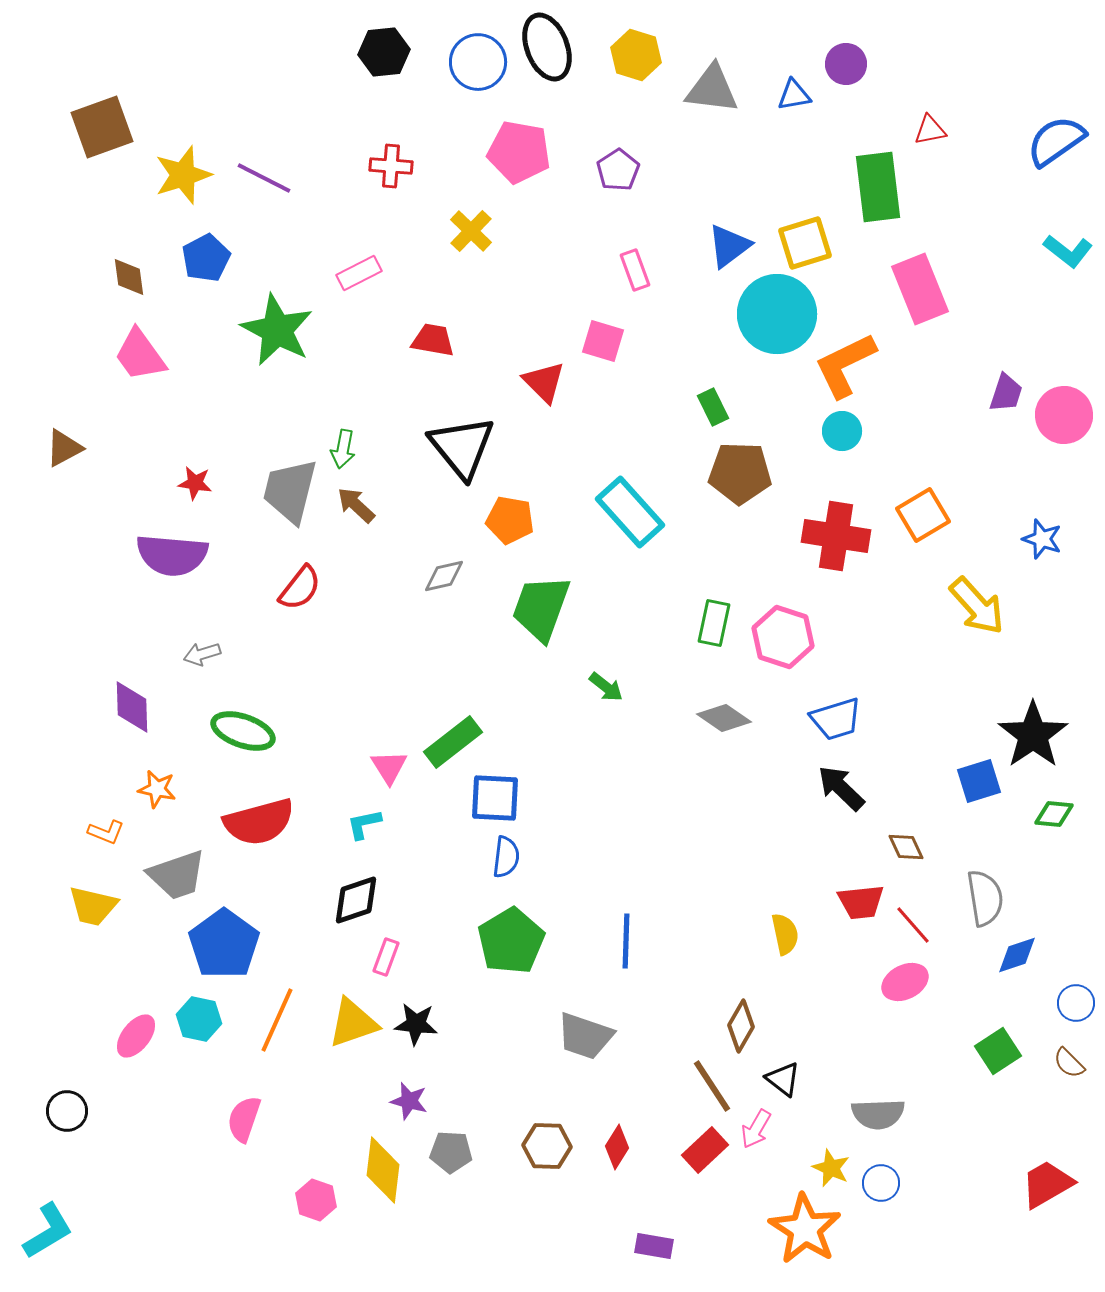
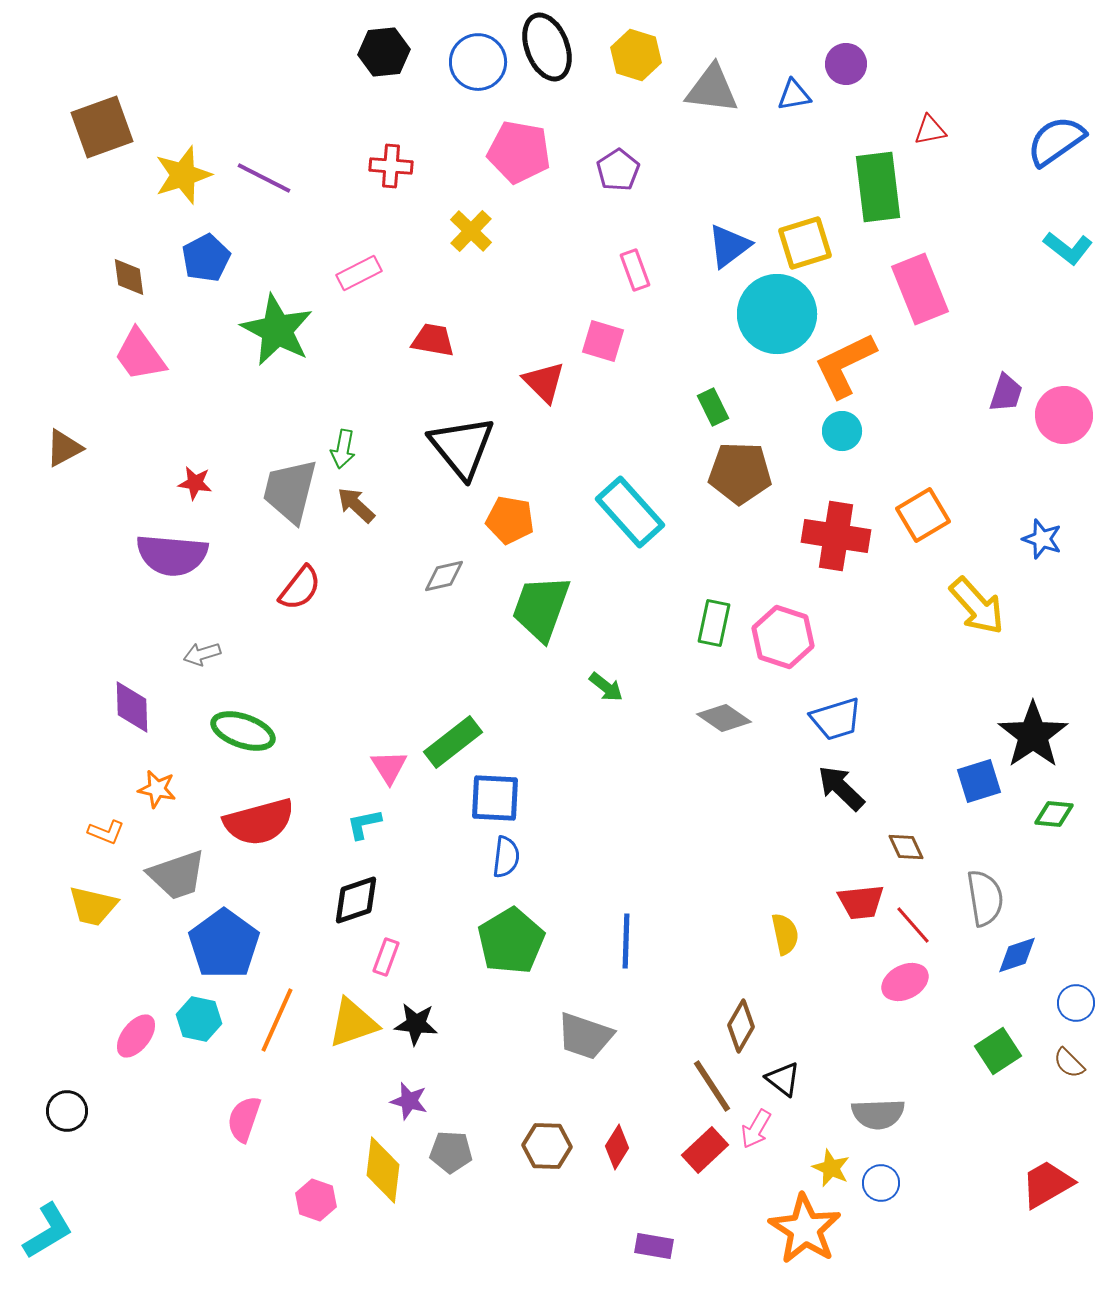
cyan L-shape at (1068, 251): moved 3 px up
